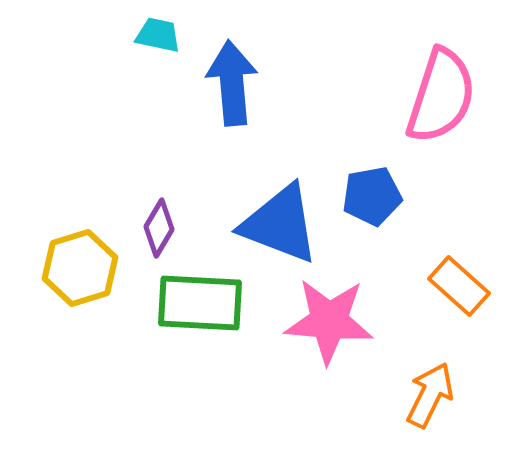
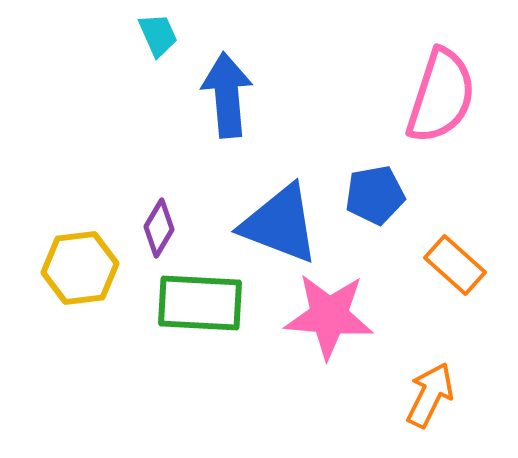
cyan trapezoid: rotated 54 degrees clockwise
blue arrow: moved 5 px left, 12 px down
blue pentagon: moved 3 px right, 1 px up
yellow hexagon: rotated 10 degrees clockwise
orange rectangle: moved 4 px left, 21 px up
pink star: moved 5 px up
